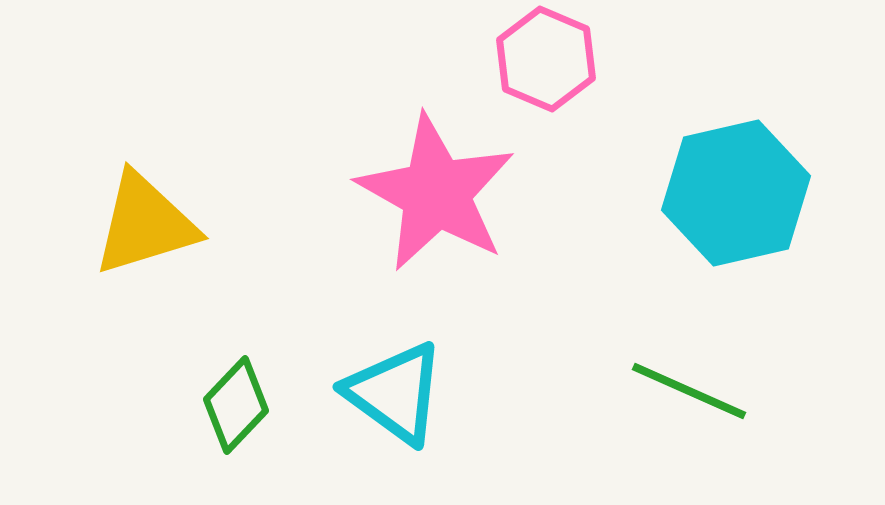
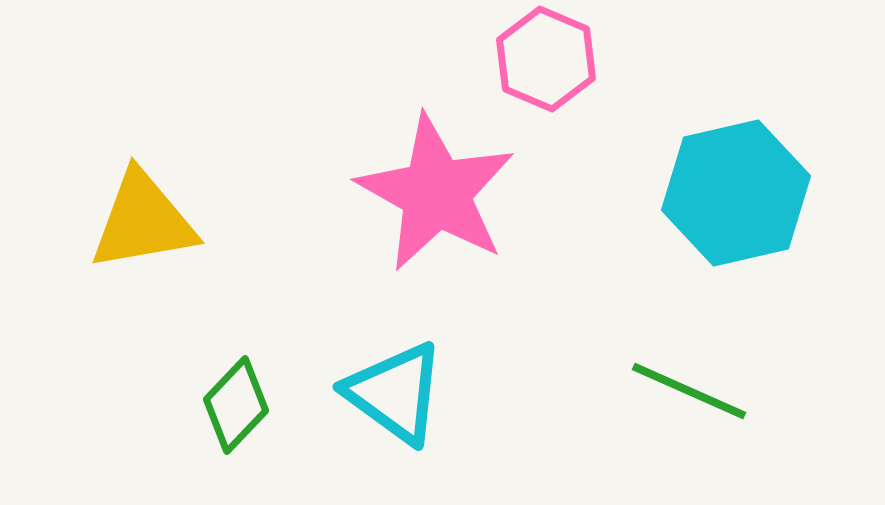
yellow triangle: moved 2 px left, 3 px up; rotated 7 degrees clockwise
